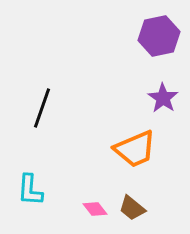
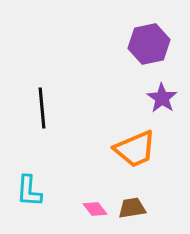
purple hexagon: moved 10 px left, 8 px down
purple star: moved 1 px left
black line: rotated 24 degrees counterclockwise
cyan L-shape: moved 1 px left, 1 px down
brown trapezoid: rotated 132 degrees clockwise
